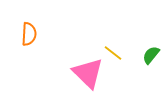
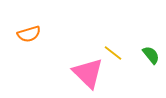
orange semicircle: rotated 70 degrees clockwise
green semicircle: rotated 102 degrees clockwise
